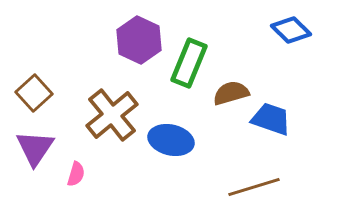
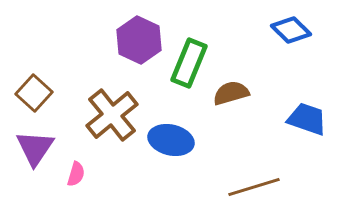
brown square: rotated 6 degrees counterclockwise
blue trapezoid: moved 36 px right
